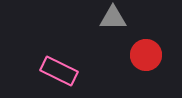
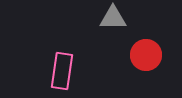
pink rectangle: moved 3 px right; rotated 72 degrees clockwise
